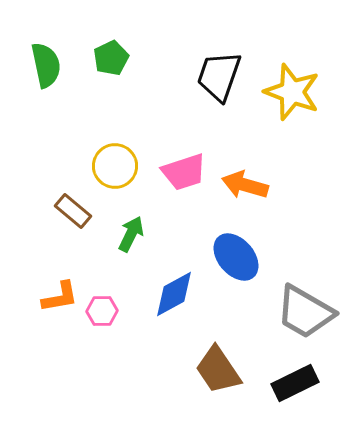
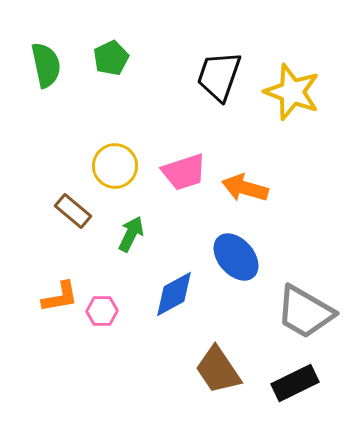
orange arrow: moved 3 px down
